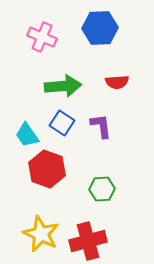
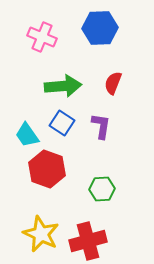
red semicircle: moved 4 px left, 1 px down; rotated 115 degrees clockwise
purple L-shape: rotated 16 degrees clockwise
